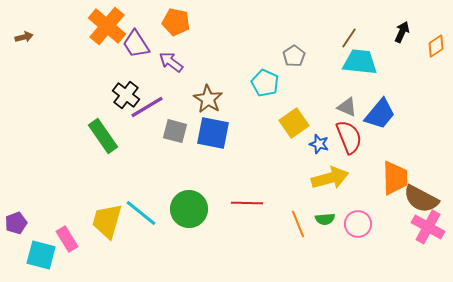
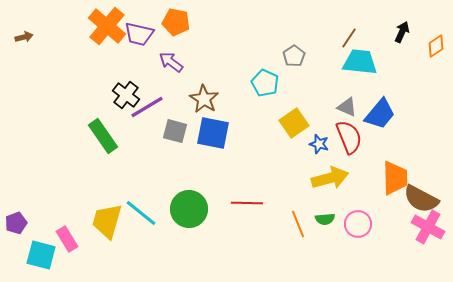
purple trapezoid: moved 3 px right, 10 px up; rotated 44 degrees counterclockwise
brown star: moved 4 px left
